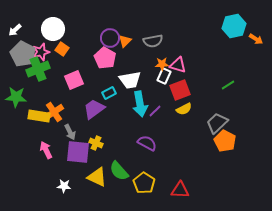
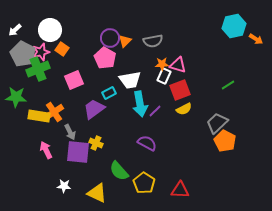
white circle: moved 3 px left, 1 px down
yellow triangle: moved 16 px down
